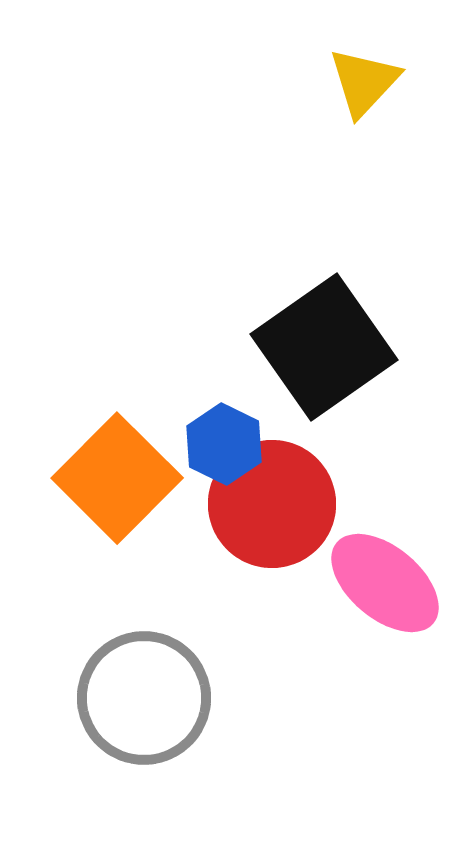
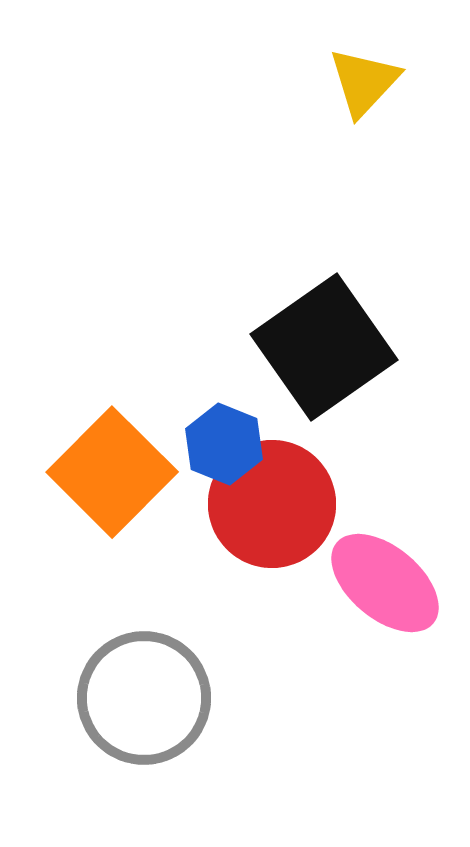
blue hexagon: rotated 4 degrees counterclockwise
orange square: moved 5 px left, 6 px up
